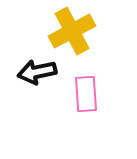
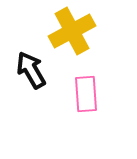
black arrow: moved 6 px left, 2 px up; rotated 72 degrees clockwise
